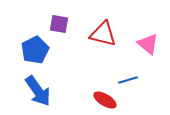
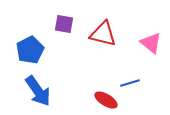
purple square: moved 5 px right
pink triangle: moved 3 px right, 1 px up
blue pentagon: moved 5 px left
blue line: moved 2 px right, 3 px down
red ellipse: moved 1 px right
